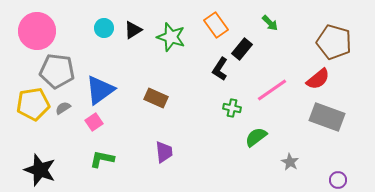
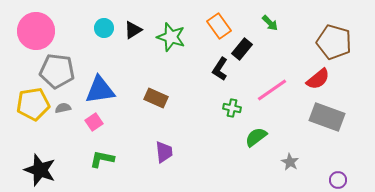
orange rectangle: moved 3 px right, 1 px down
pink circle: moved 1 px left
blue triangle: rotated 28 degrees clockwise
gray semicircle: rotated 21 degrees clockwise
